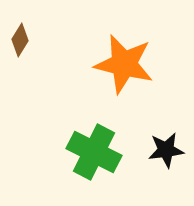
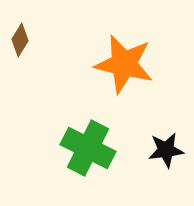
green cross: moved 6 px left, 4 px up
